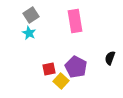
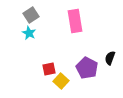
purple pentagon: moved 11 px right, 1 px down
